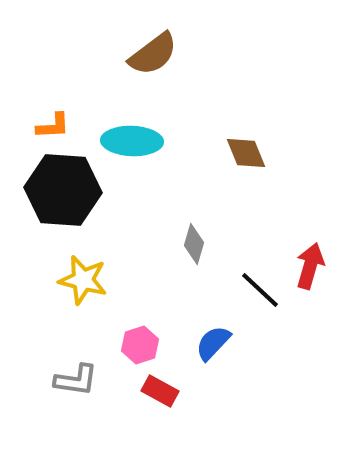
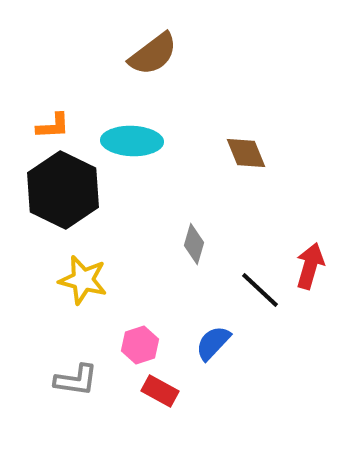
black hexagon: rotated 22 degrees clockwise
